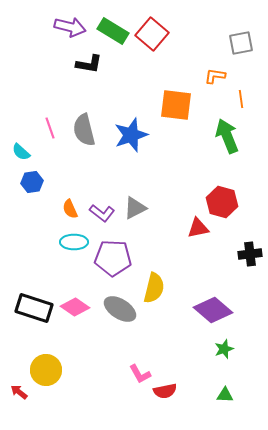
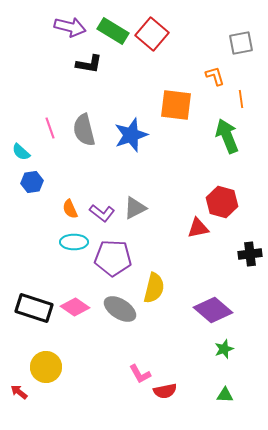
orange L-shape: rotated 65 degrees clockwise
yellow circle: moved 3 px up
